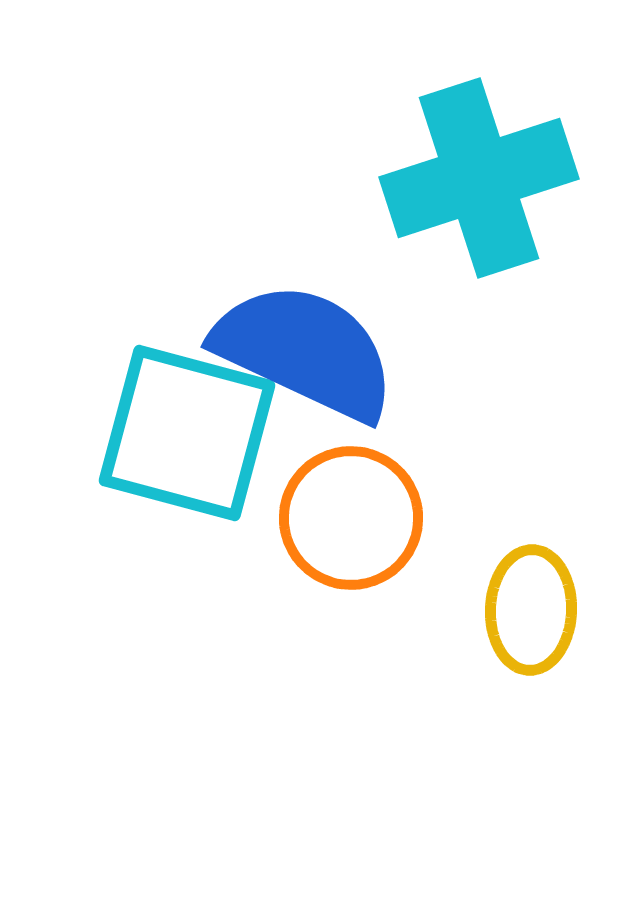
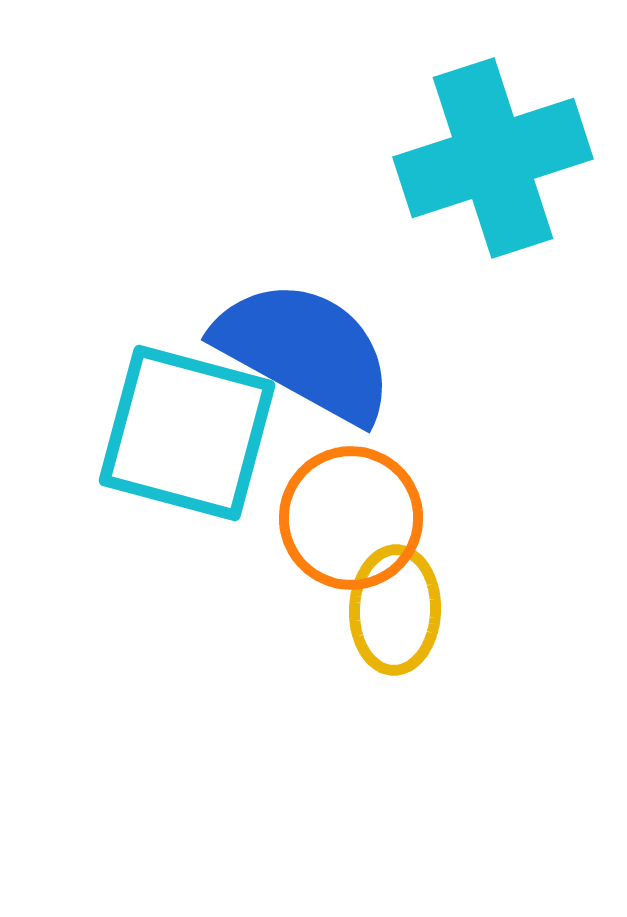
cyan cross: moved 14 px right, 20 px up
blue semicircle: rotated 4 degrees clockwise
yellow ellipse: moved 136 px left
